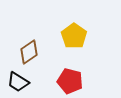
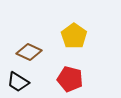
brown diamond: rotated 60 degrees clockwise
red pentagon: moved 2 px up
